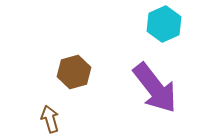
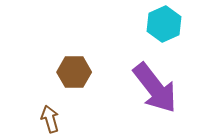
brown hexagon: rotated 16 degrees clockwise
